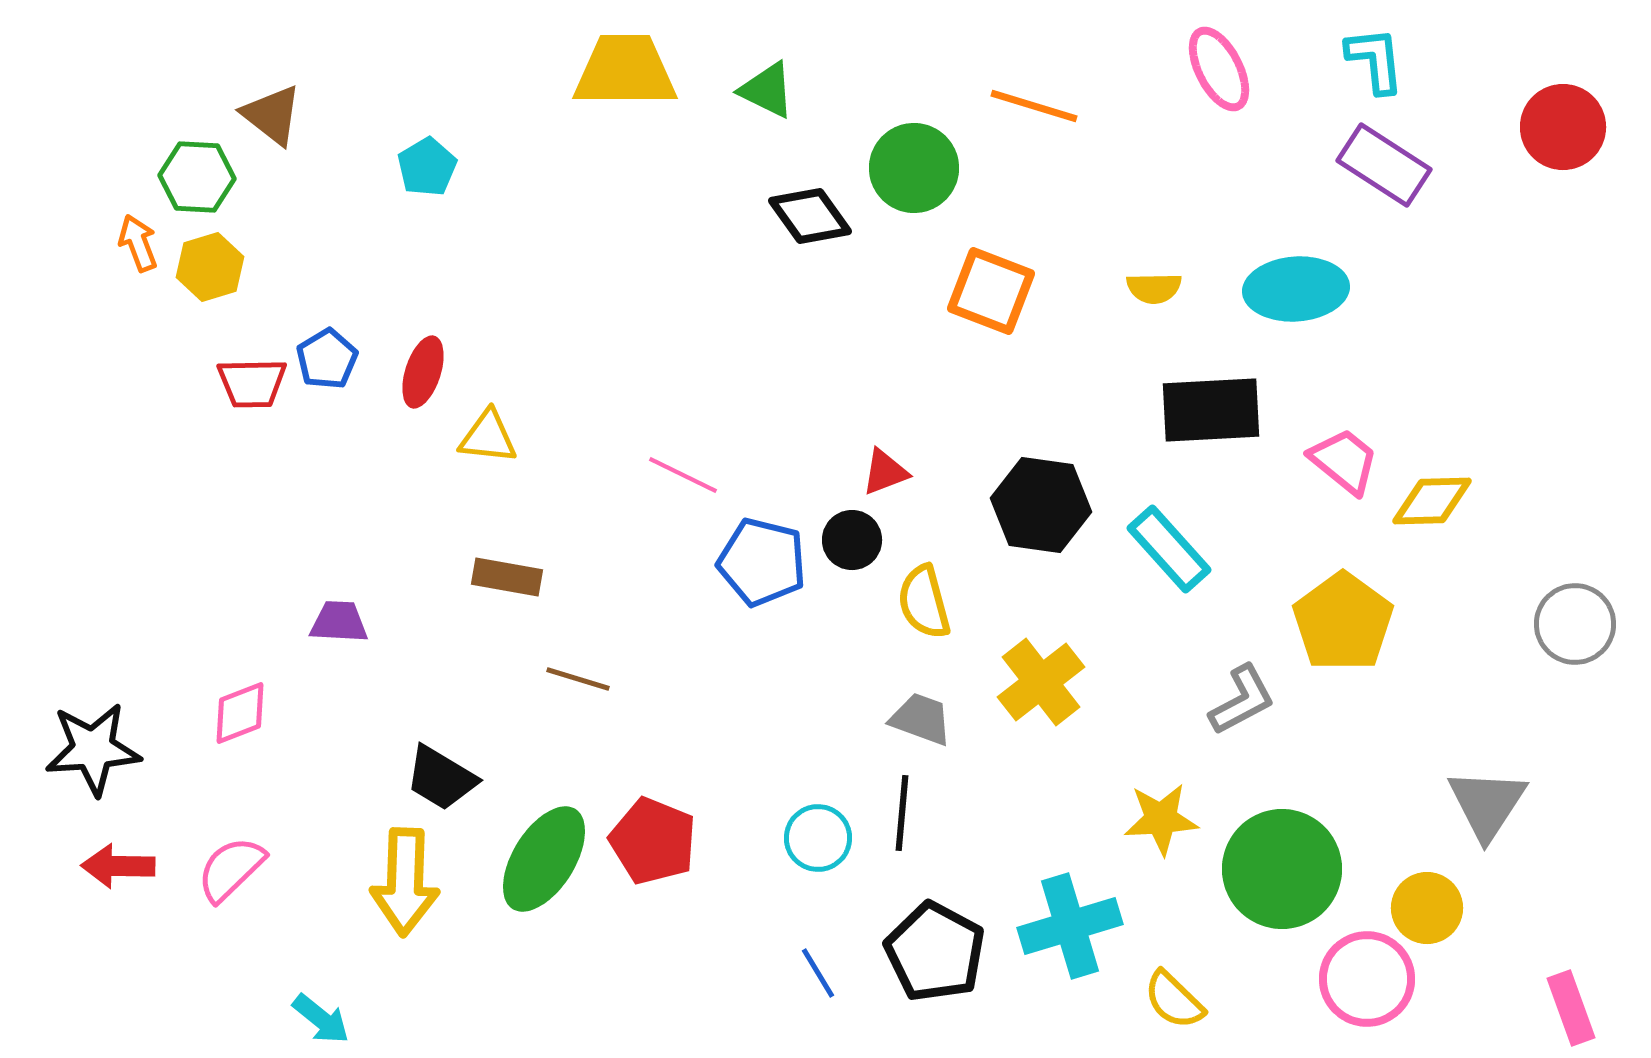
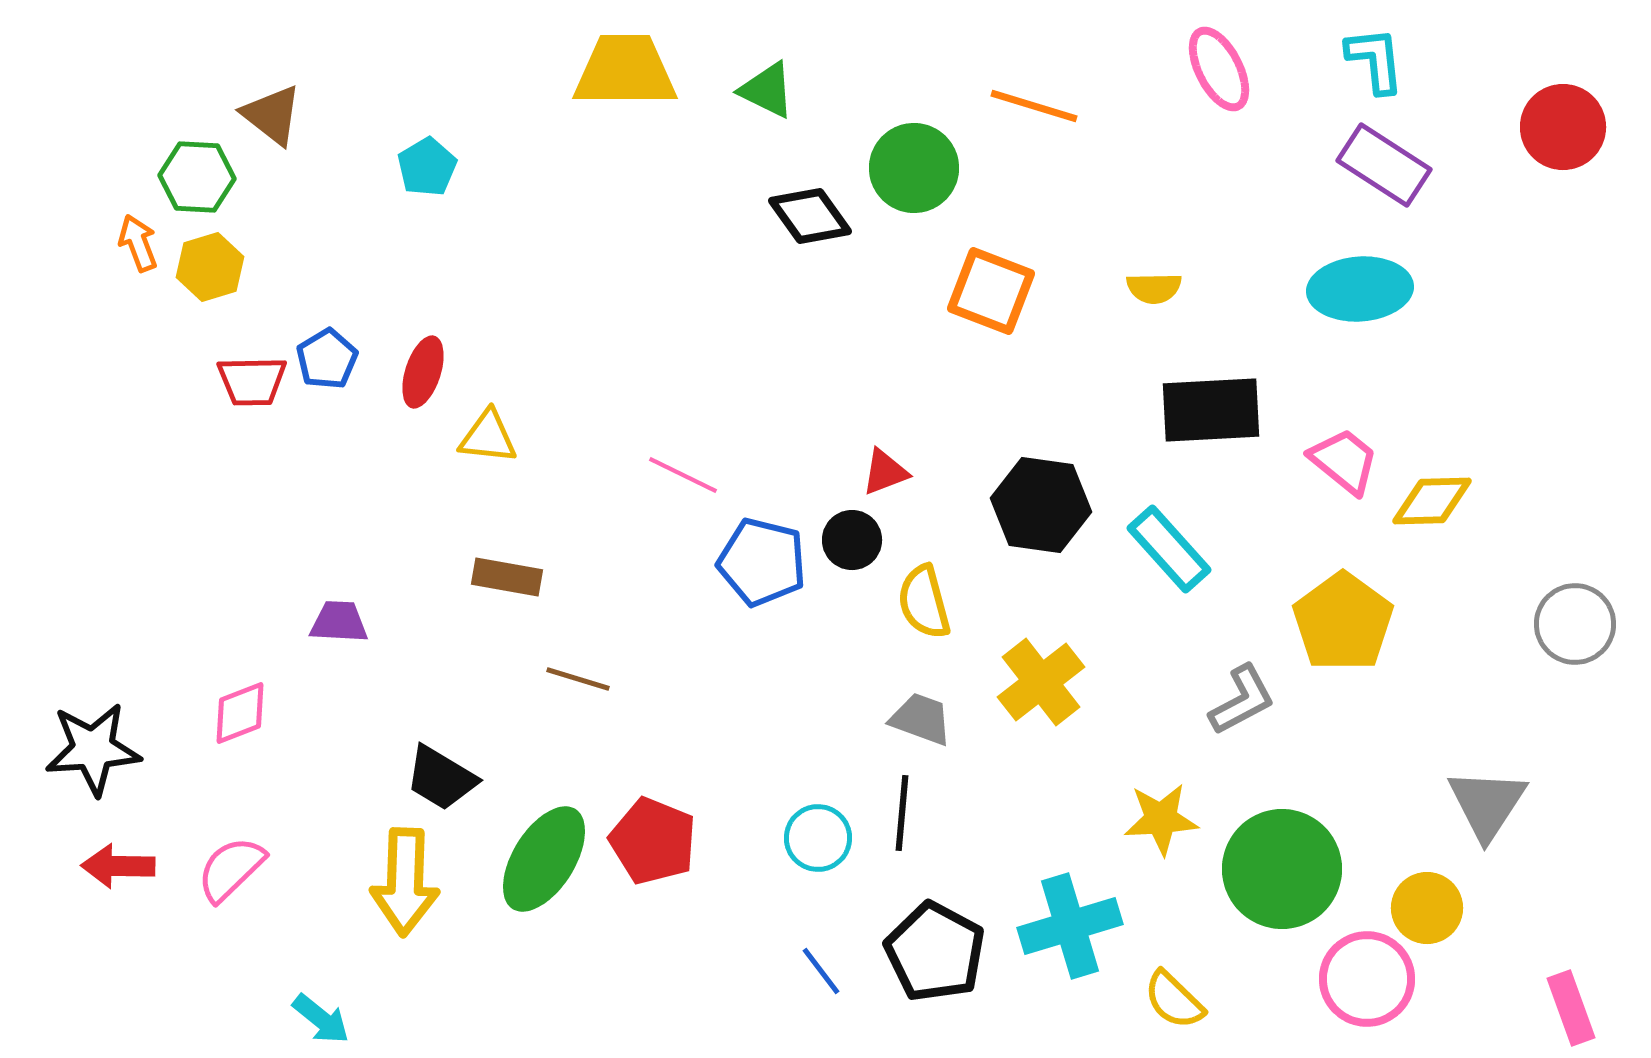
cyan ellipse at (1296, 289): moved 64 px right
red trapezoid at (252, 383): moved 2 px up
blue line at (818, 973): moved 3 px right, 2 px up; rotated 6 degrees counterclockwise
